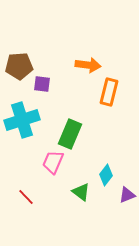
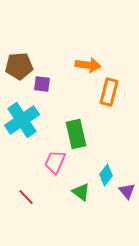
cyan cross: rotated 16 degrees counterclockwise
green rectangle: moved 6 px right; rotated 36 degrees counterclockwise
pink trapezoid: moved 2 px right
purple triangle: moved 4 px up; rotated 48 degrees counterclockwise
